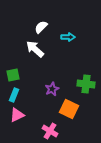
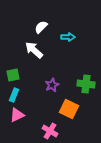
white arrow: moved 1 px left, 1 px down
purple star: moved 4 px up
